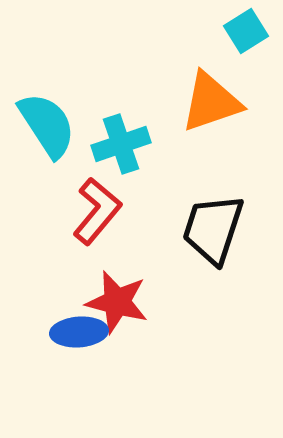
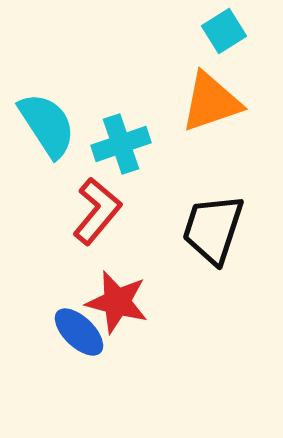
cyan square: moved 22 px left
blue ellipse: rotated 48 degrees clockwise
